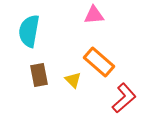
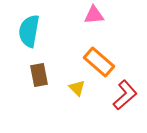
yellow triangle: moved 4 px right, 8 px down
red L-shape: moved 1 px right, 3 px up
